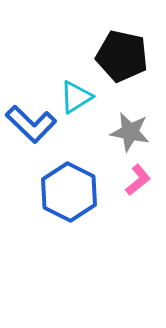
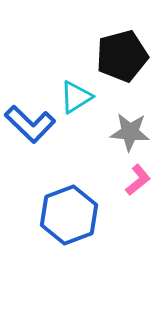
black pentagon: rotated 27 degrees counterclockwise
blue L-shape: moved 1 px left
gray star: rotated 6 degrees counterclockwise
blue hexagon: moved 23 px down; rotated 12 degrees clockwise
